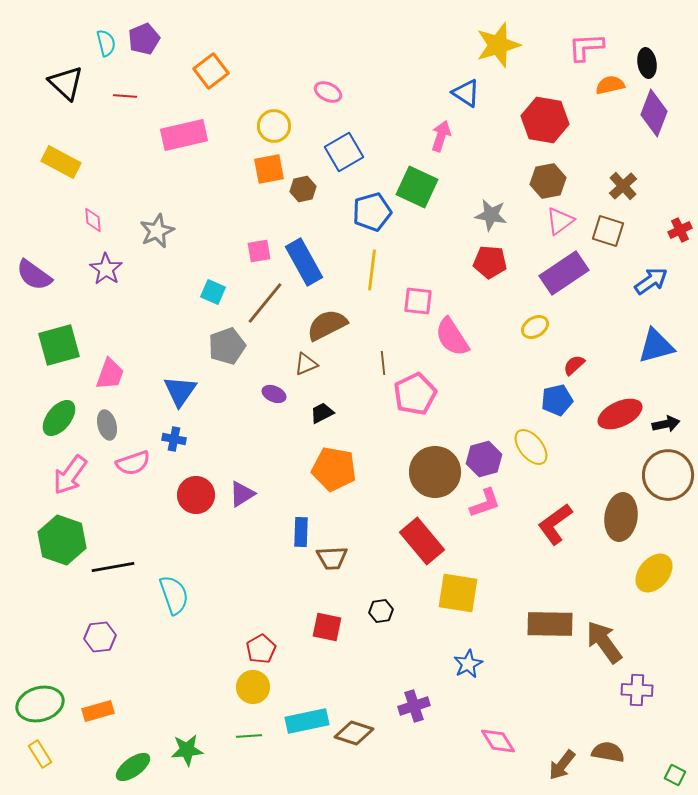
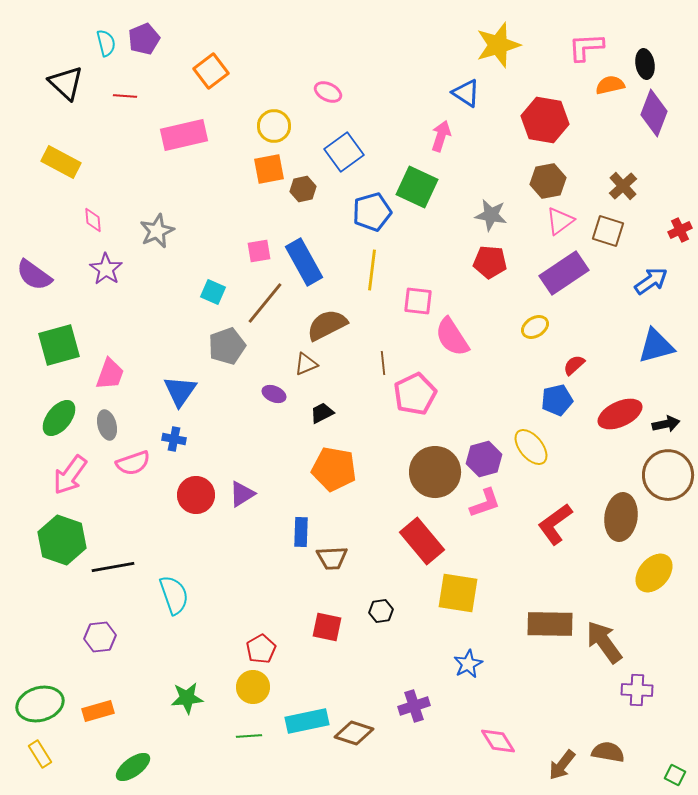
black ellipse at (647, 63): moved 2 px left, 1 px down
blue square at (344, 152): rotated 6 degrees counterclockwise
green star at (187, 750): moved 52 px up
